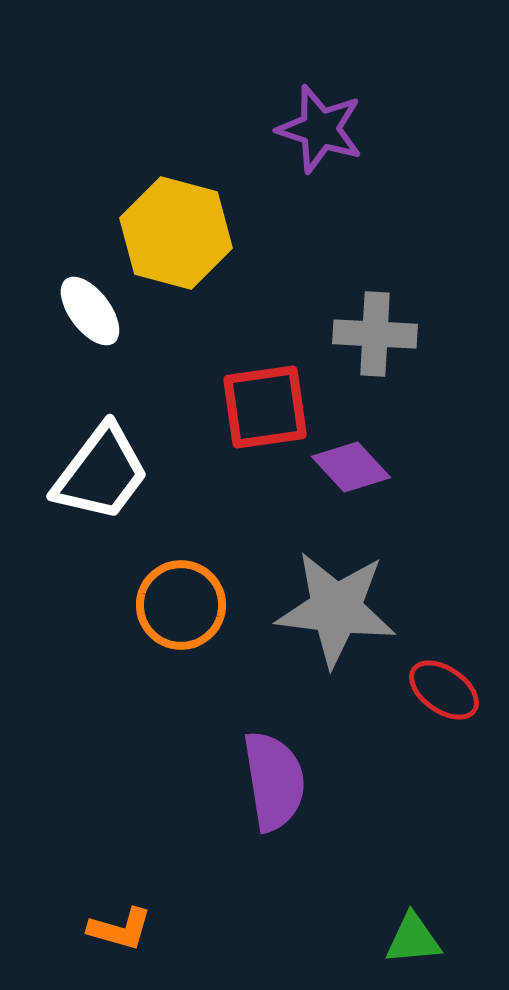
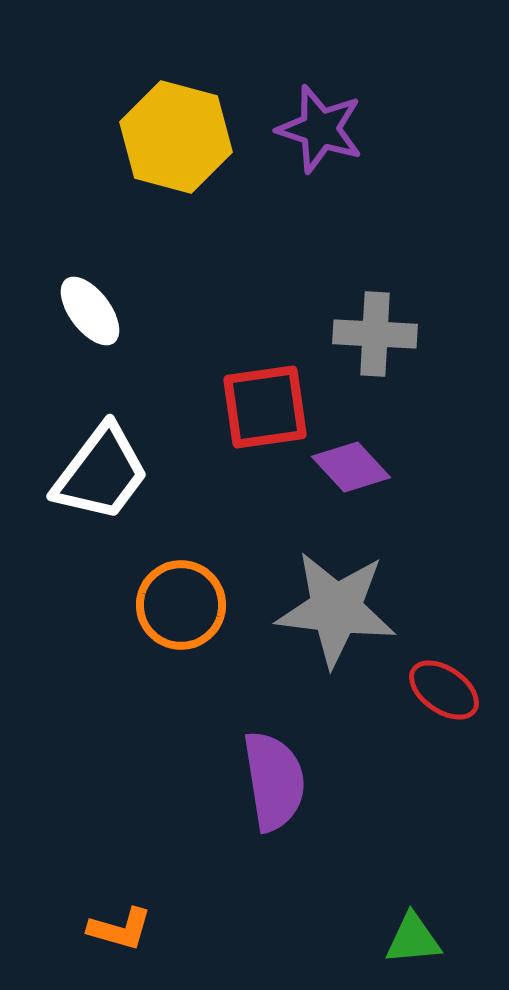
yellow hexagon: moved 96 px up
